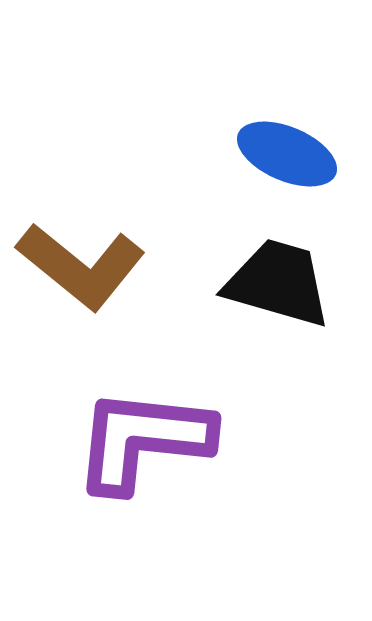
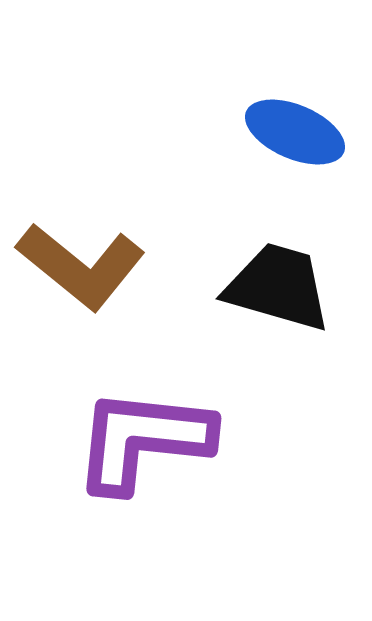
blue ellipse: moved 8 px right, 22 px up
black trapezoid: moved 4 px down
